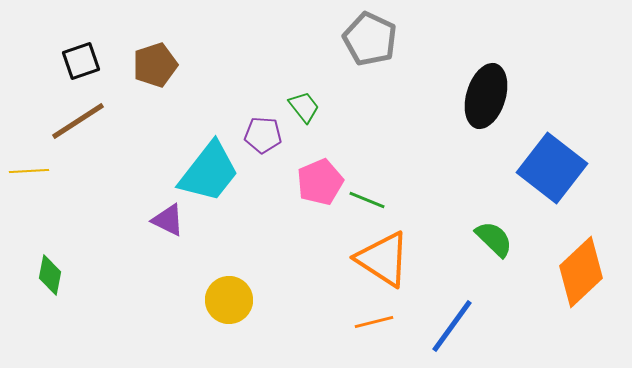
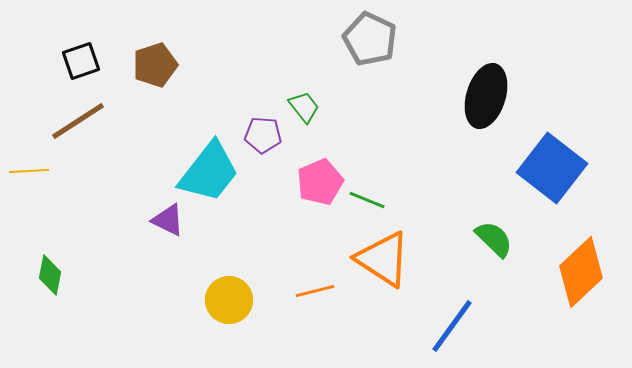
orange line: moved 59 px left, 31 px up
